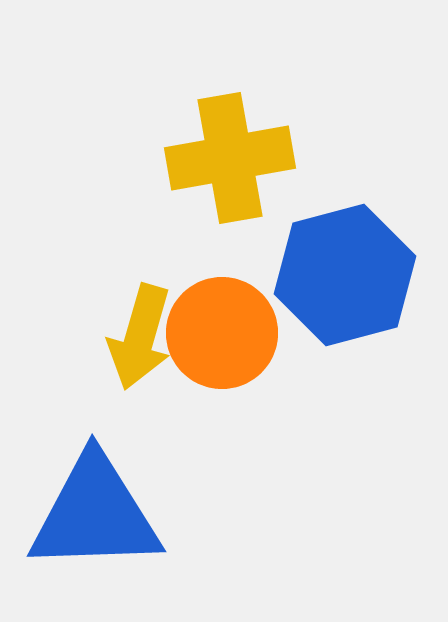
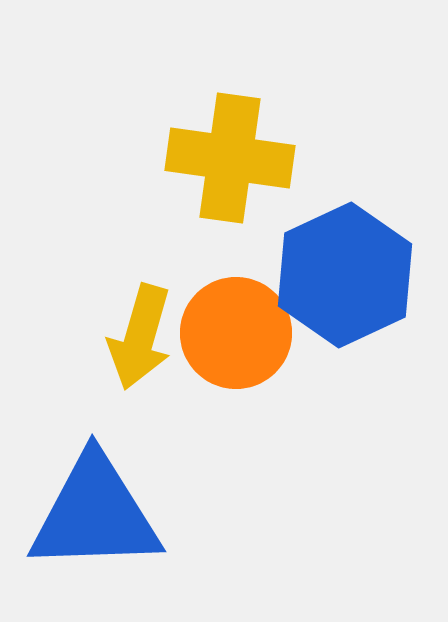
yellow cross: rotated 18 degrees clockwise
blue hexagon: rotated 10 degrees counterclockwise
orange circle: moved 14 px right
